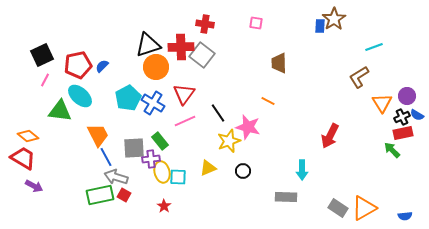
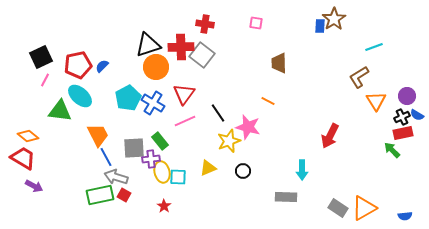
black square at (42, 55): moved 1 px left, 2 px down
orange triangle at (382, 103): moved 6 px left, 2 px up
